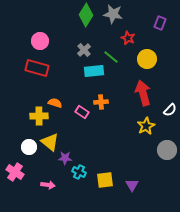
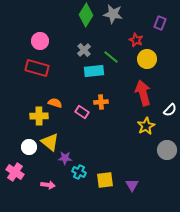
red star: moved 8 px right, 2 px down
